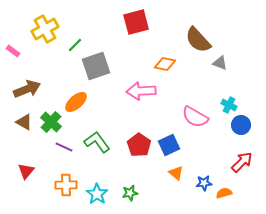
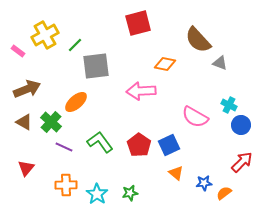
red square: moved 2 px right, 1 px down
yellow cross: moved 6 px down
pink rectangle: moved 5 px right
gray square: rotated 12 degrees clockwise
green L-shape: moved 3 px right
red triangle: moved 3 px up
orange semicircle: rotated 21 degrees counterclockwise
